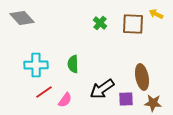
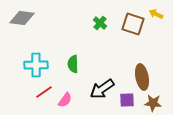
gray diamond: rotated 40 degrees counterclockwise
brown square: rotated 15 degrees clockwise
purple square: moved 1 px right, 1 px down
